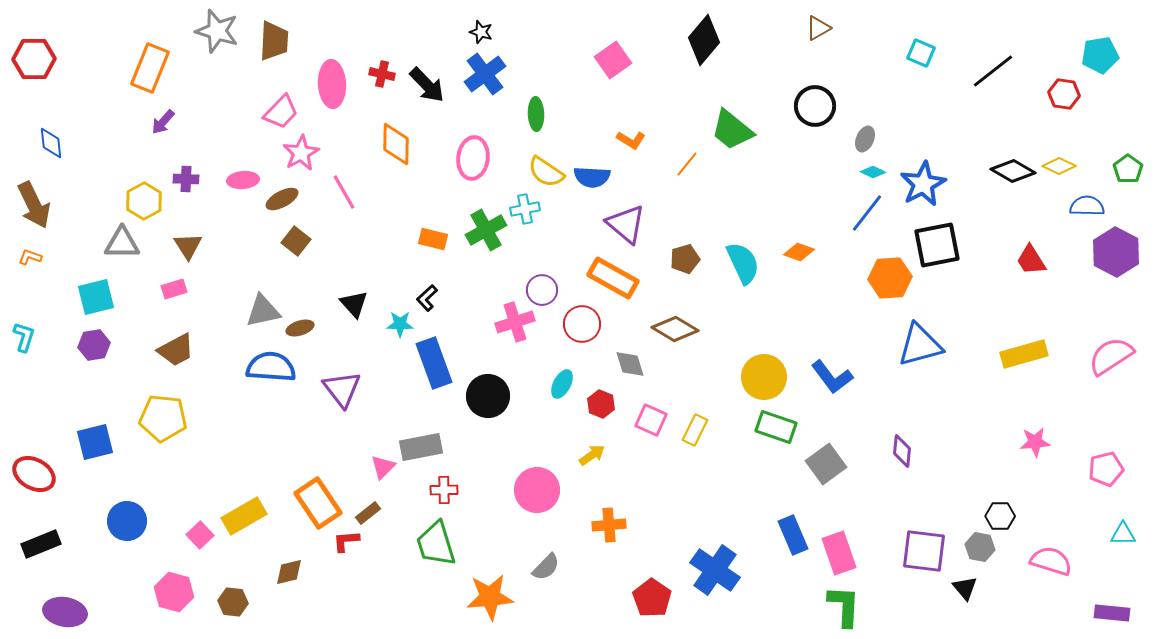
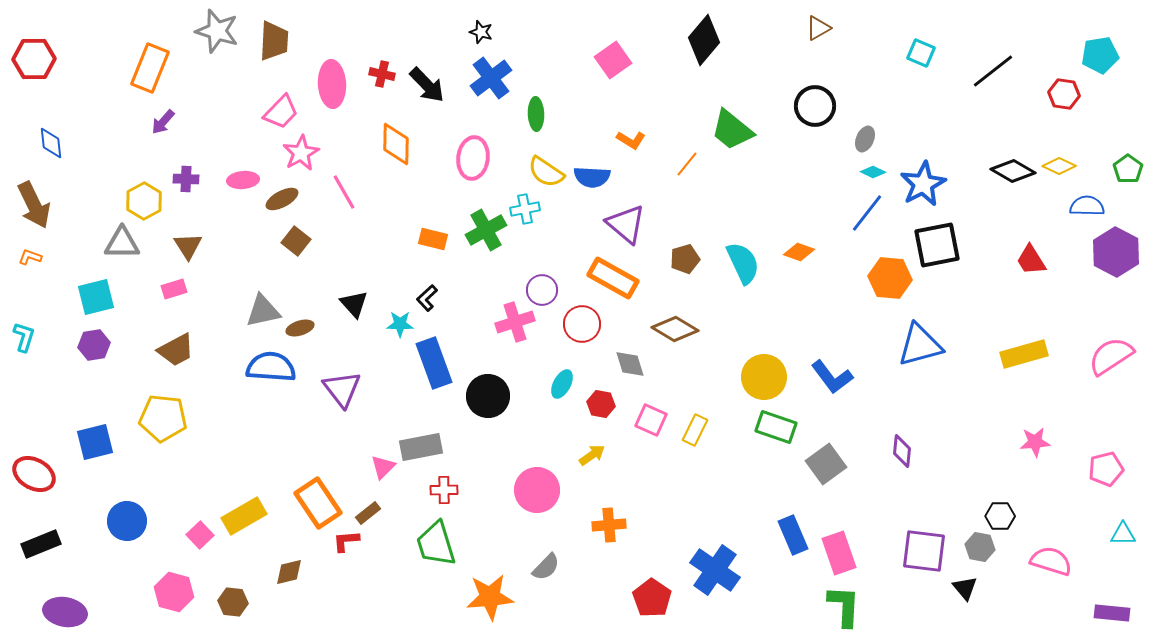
blue cross at (485, 74): moved 6 px right, 4 px down
orange hexagon at (890, 278): rotated 9 degrees clockwise
red hexagon at (601, 404): rotated 12 degrees counterclockwise
